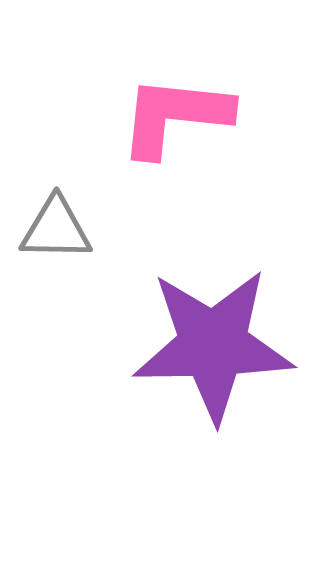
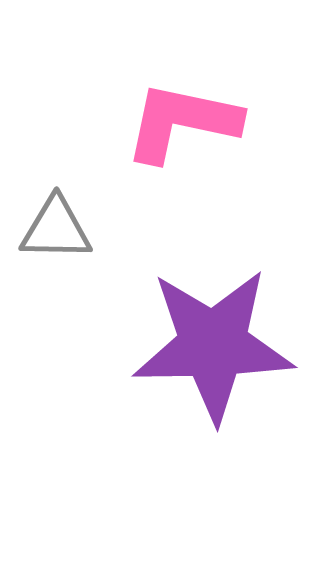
pink L-shape: moved 7 px right, 6 px down; rotated 6 degrees clockwise
